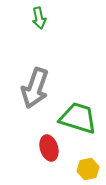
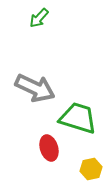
green arrow: rotated 55 degrees clockwise
gray arrow: rotated 84 degrees counterclockwise
yellow hexagon: moved 3 px right
